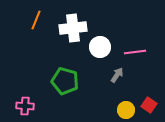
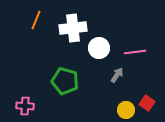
white circle: moved 1 px left, 1 px down
red square: moved 2 px left, 2 px up
